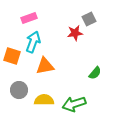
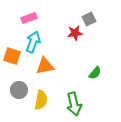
yellow semicircle: moved 3 px left; rotated 102 degrees clockwise
green arrow: rotated 85 degrees counterclockwise
